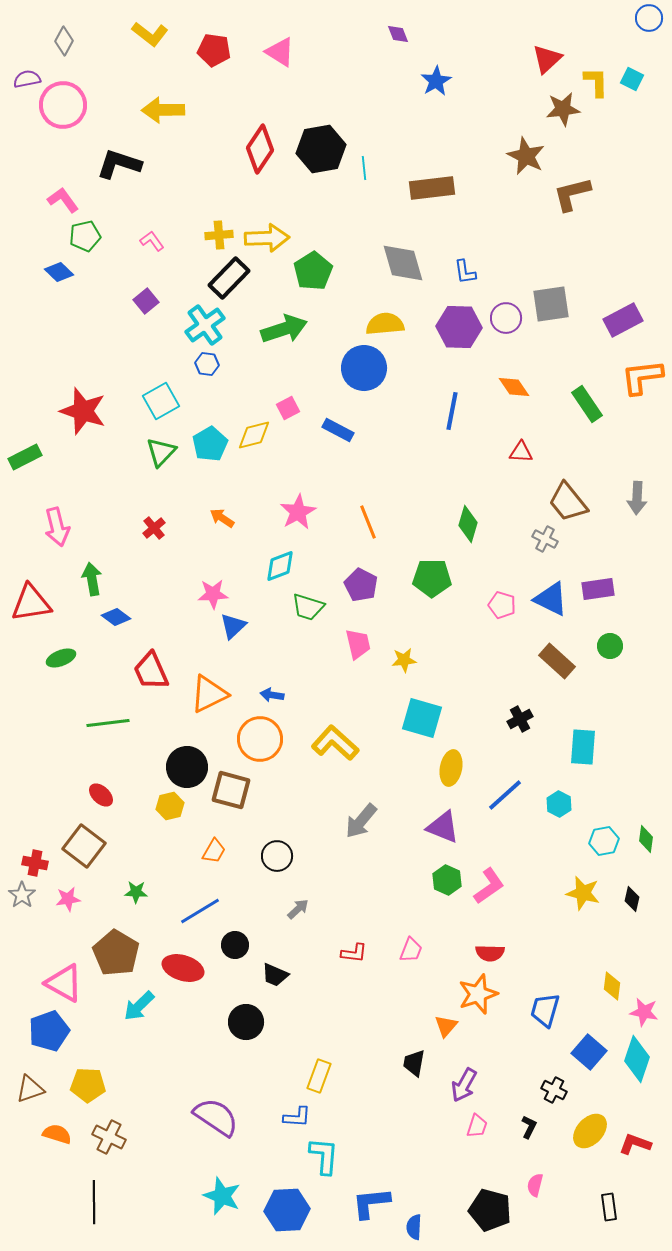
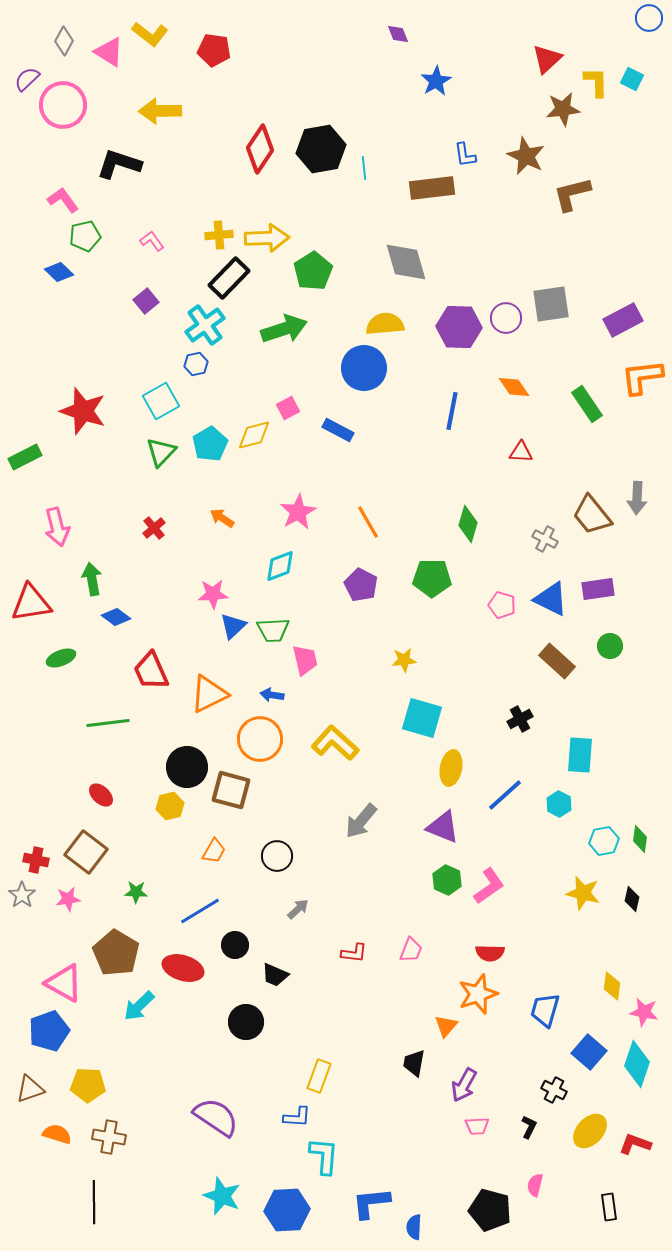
pink triangle at (280, 52): moved 171 px left
purple semicircle at (27, 79): rotated 32 degrees counterclockwise
yellow arrow at (163, 110): moved 3 px left, 1 px down
gray diamond at (403, 263): moved 3 px right, 1 px up
blue L-shape at (465, 272): moved 117 px up
blue hexagon at (207, 364): moved 11 px left; rotated 20 degrees counterclockwise
brown trapezoid at (568, 502): moved 24 px right, 13 px down
orange line at (368, 522): rotated 8 degrees counterclockwise
green trapezoid at (308, 607): moved 35 px left, 23 px down; rotated 20 degrees counterclockwise
pink trapezoid at (358, 644): moved 53 px left, 16 px down
cyan rectangle at (583, 747): moved 3 px left, 8 px down
green diamond at (646, 839): moved 6 px left
brown square at (84, 846): moved 2 px right, 6 px down
red cross at (35, 863): moved 1 px right, 3 px up
cyan diamond at (637, 1059): moved 5 px down
pink trapezoid at (477, 1126): rotated 70 degrees clockwise
brown cross at (109, 1137): rotated 16 degrees counterclockwise
